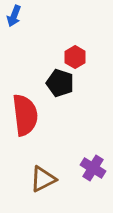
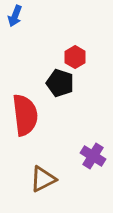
blue arrow: moved 1 px right
purple cross: moved 12 px up
